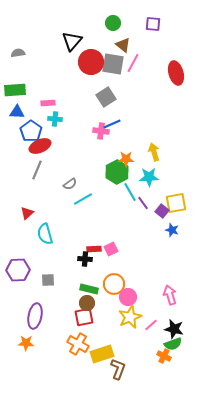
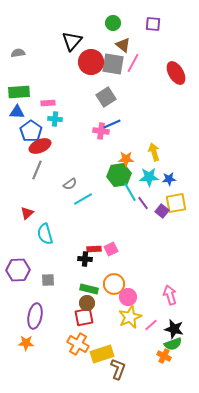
red ellipse at (176, 73): rotated 15 degrees counterclockwise
green rectangle at (15, 90): moved 4 px right, 2 px down
green hexagon at (117, 172): moved 2 px right, 3 px down; rotated 20 degrees clockwise
blue star at (172, 230): moved 3 px left, 51 px up; rotated 24 degrees counterclockwise
